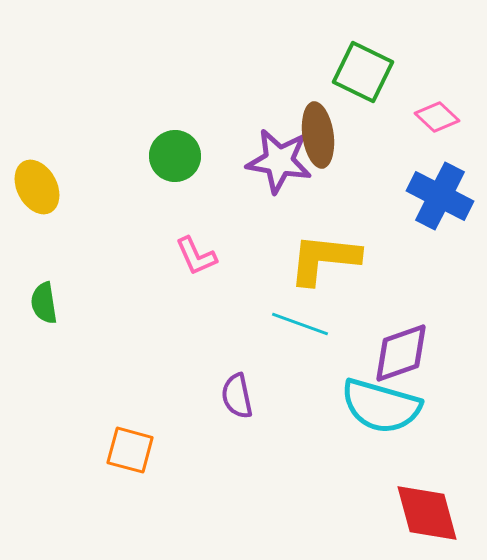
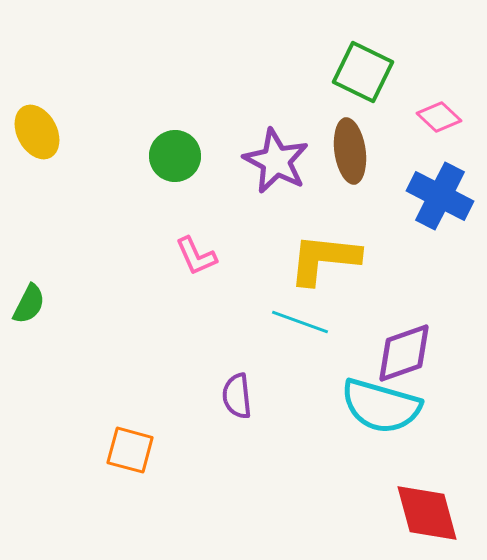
pink diamond: moved 2 px right
brown ellipse: moved 32 px right, 16 px down
purple star: moved 3 px left; rotated 18 degrees clockwise
yellow ellipse: moved 55 px up
green semicircle: moved 15 px left, 1 px down; rotated 144 degrees counterclockwise
cyan line: moved 2 px up
purple diamond: moved 3 px right
purple semicircle: rotated 6 degrees clockwise
